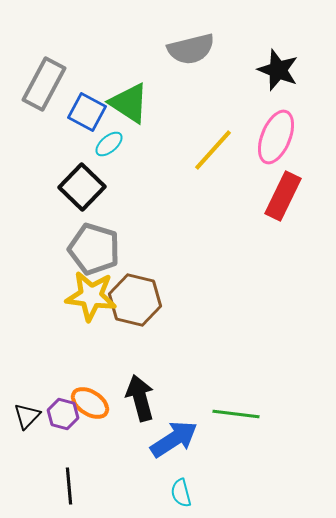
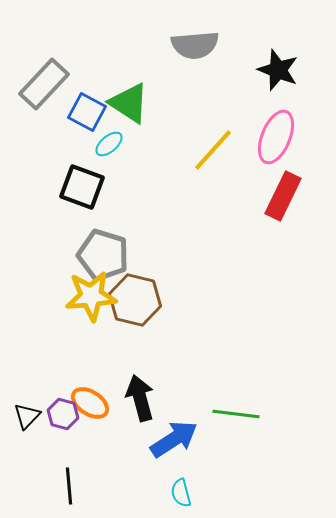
gray semicircle: moved 4 px right, 4 px up; rotated 9 degrees clockwise
gray rectangle: rotated 15 degrees clockwise
black square: rotated 24 degrees counterclockwise
gray pentagon: moved 9 px right, 6 px down
yellow star: rotated 12 degrees counterclockwise
